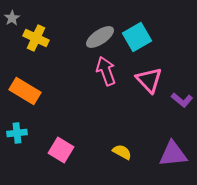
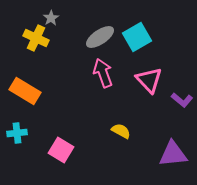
gray star: moved 39 px right
pink arrow: moved 3 px left, 2 px down
yellow semicircle: moved 1 px left, 21 px up
